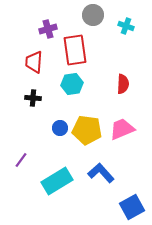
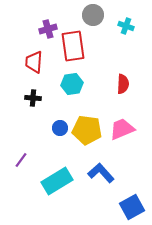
red rectangle: moved 2 px left, 4 px up
